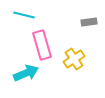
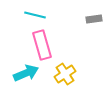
cyan line: moved 11 px right
gray rectangle: moved 5 px right, 3 px up
yellow cross: moved 9 px left, 15 px down
